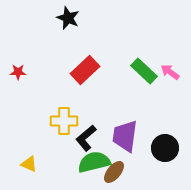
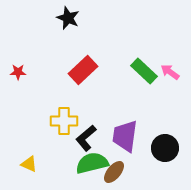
red rectangle: moved 2 px left
green semicircle: moved 2 px left, 1 px down
